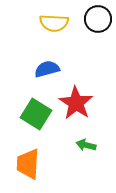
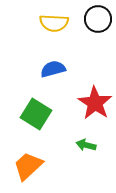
blue semicircle: moved 6 px right
red star: moved 19 px right
orange trapezoid: moved 2 px down; rotated 44 degrees clockwise
